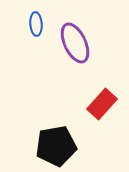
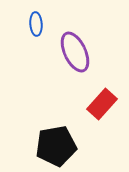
purple ellipse: moved 9 px down
